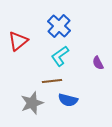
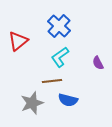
cyan L-shape: moved 1 px down
